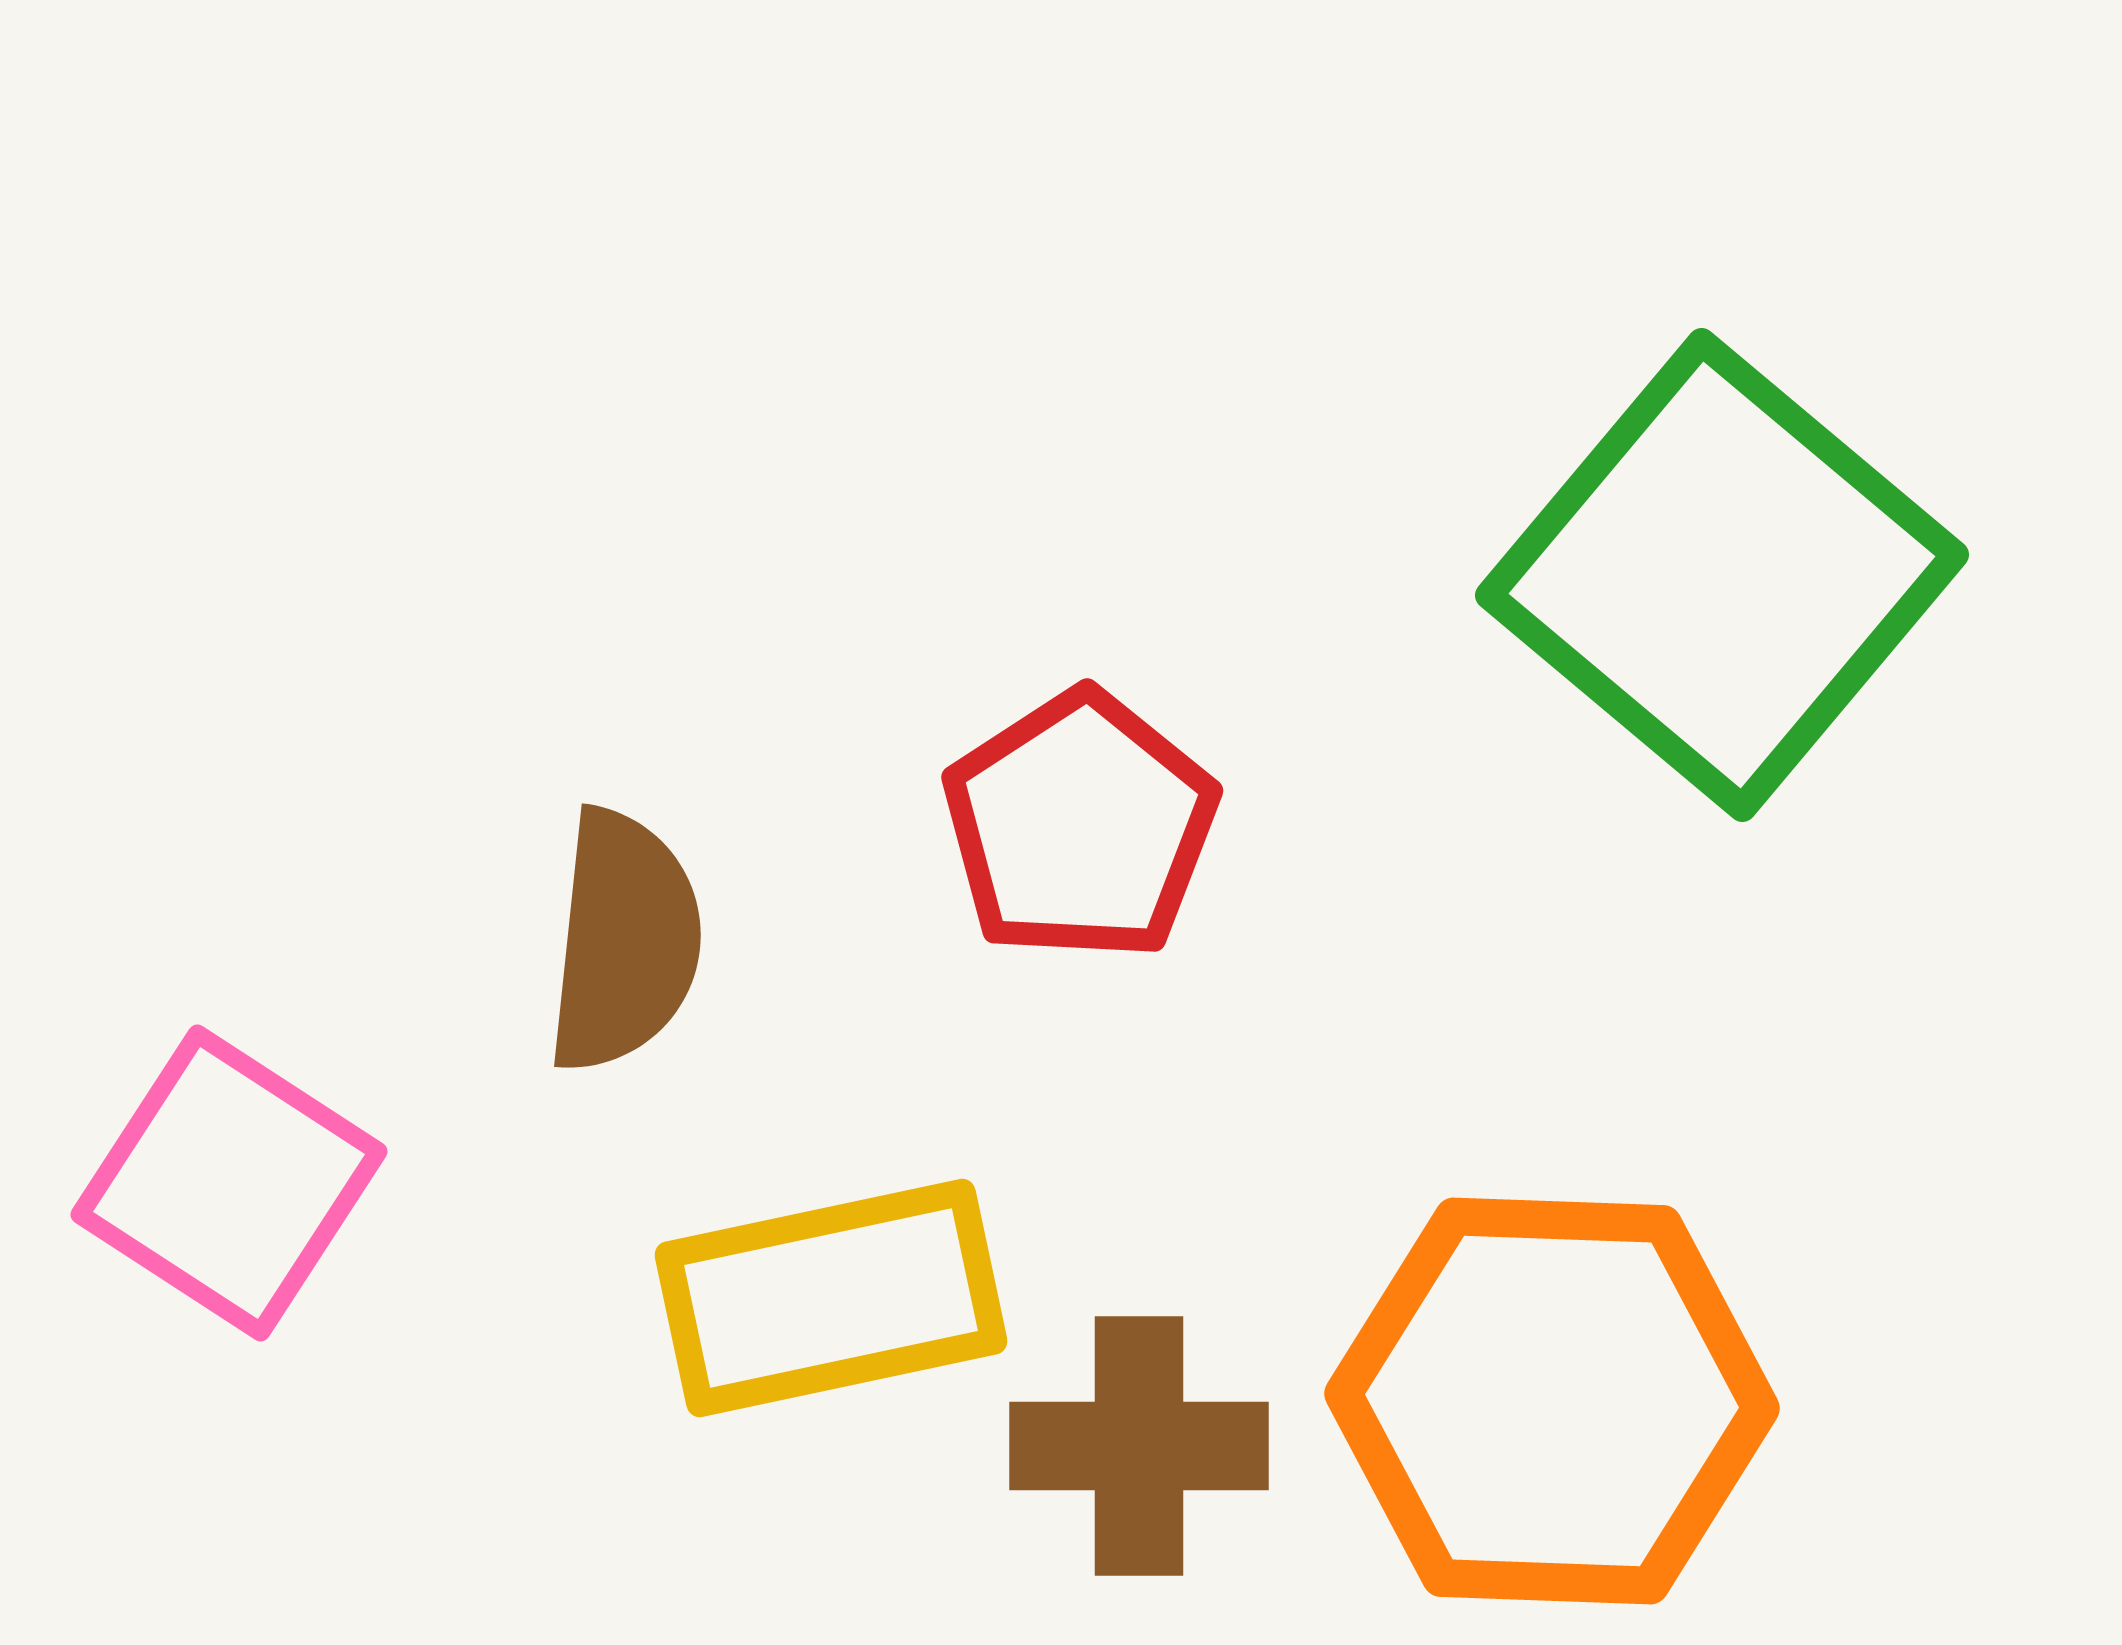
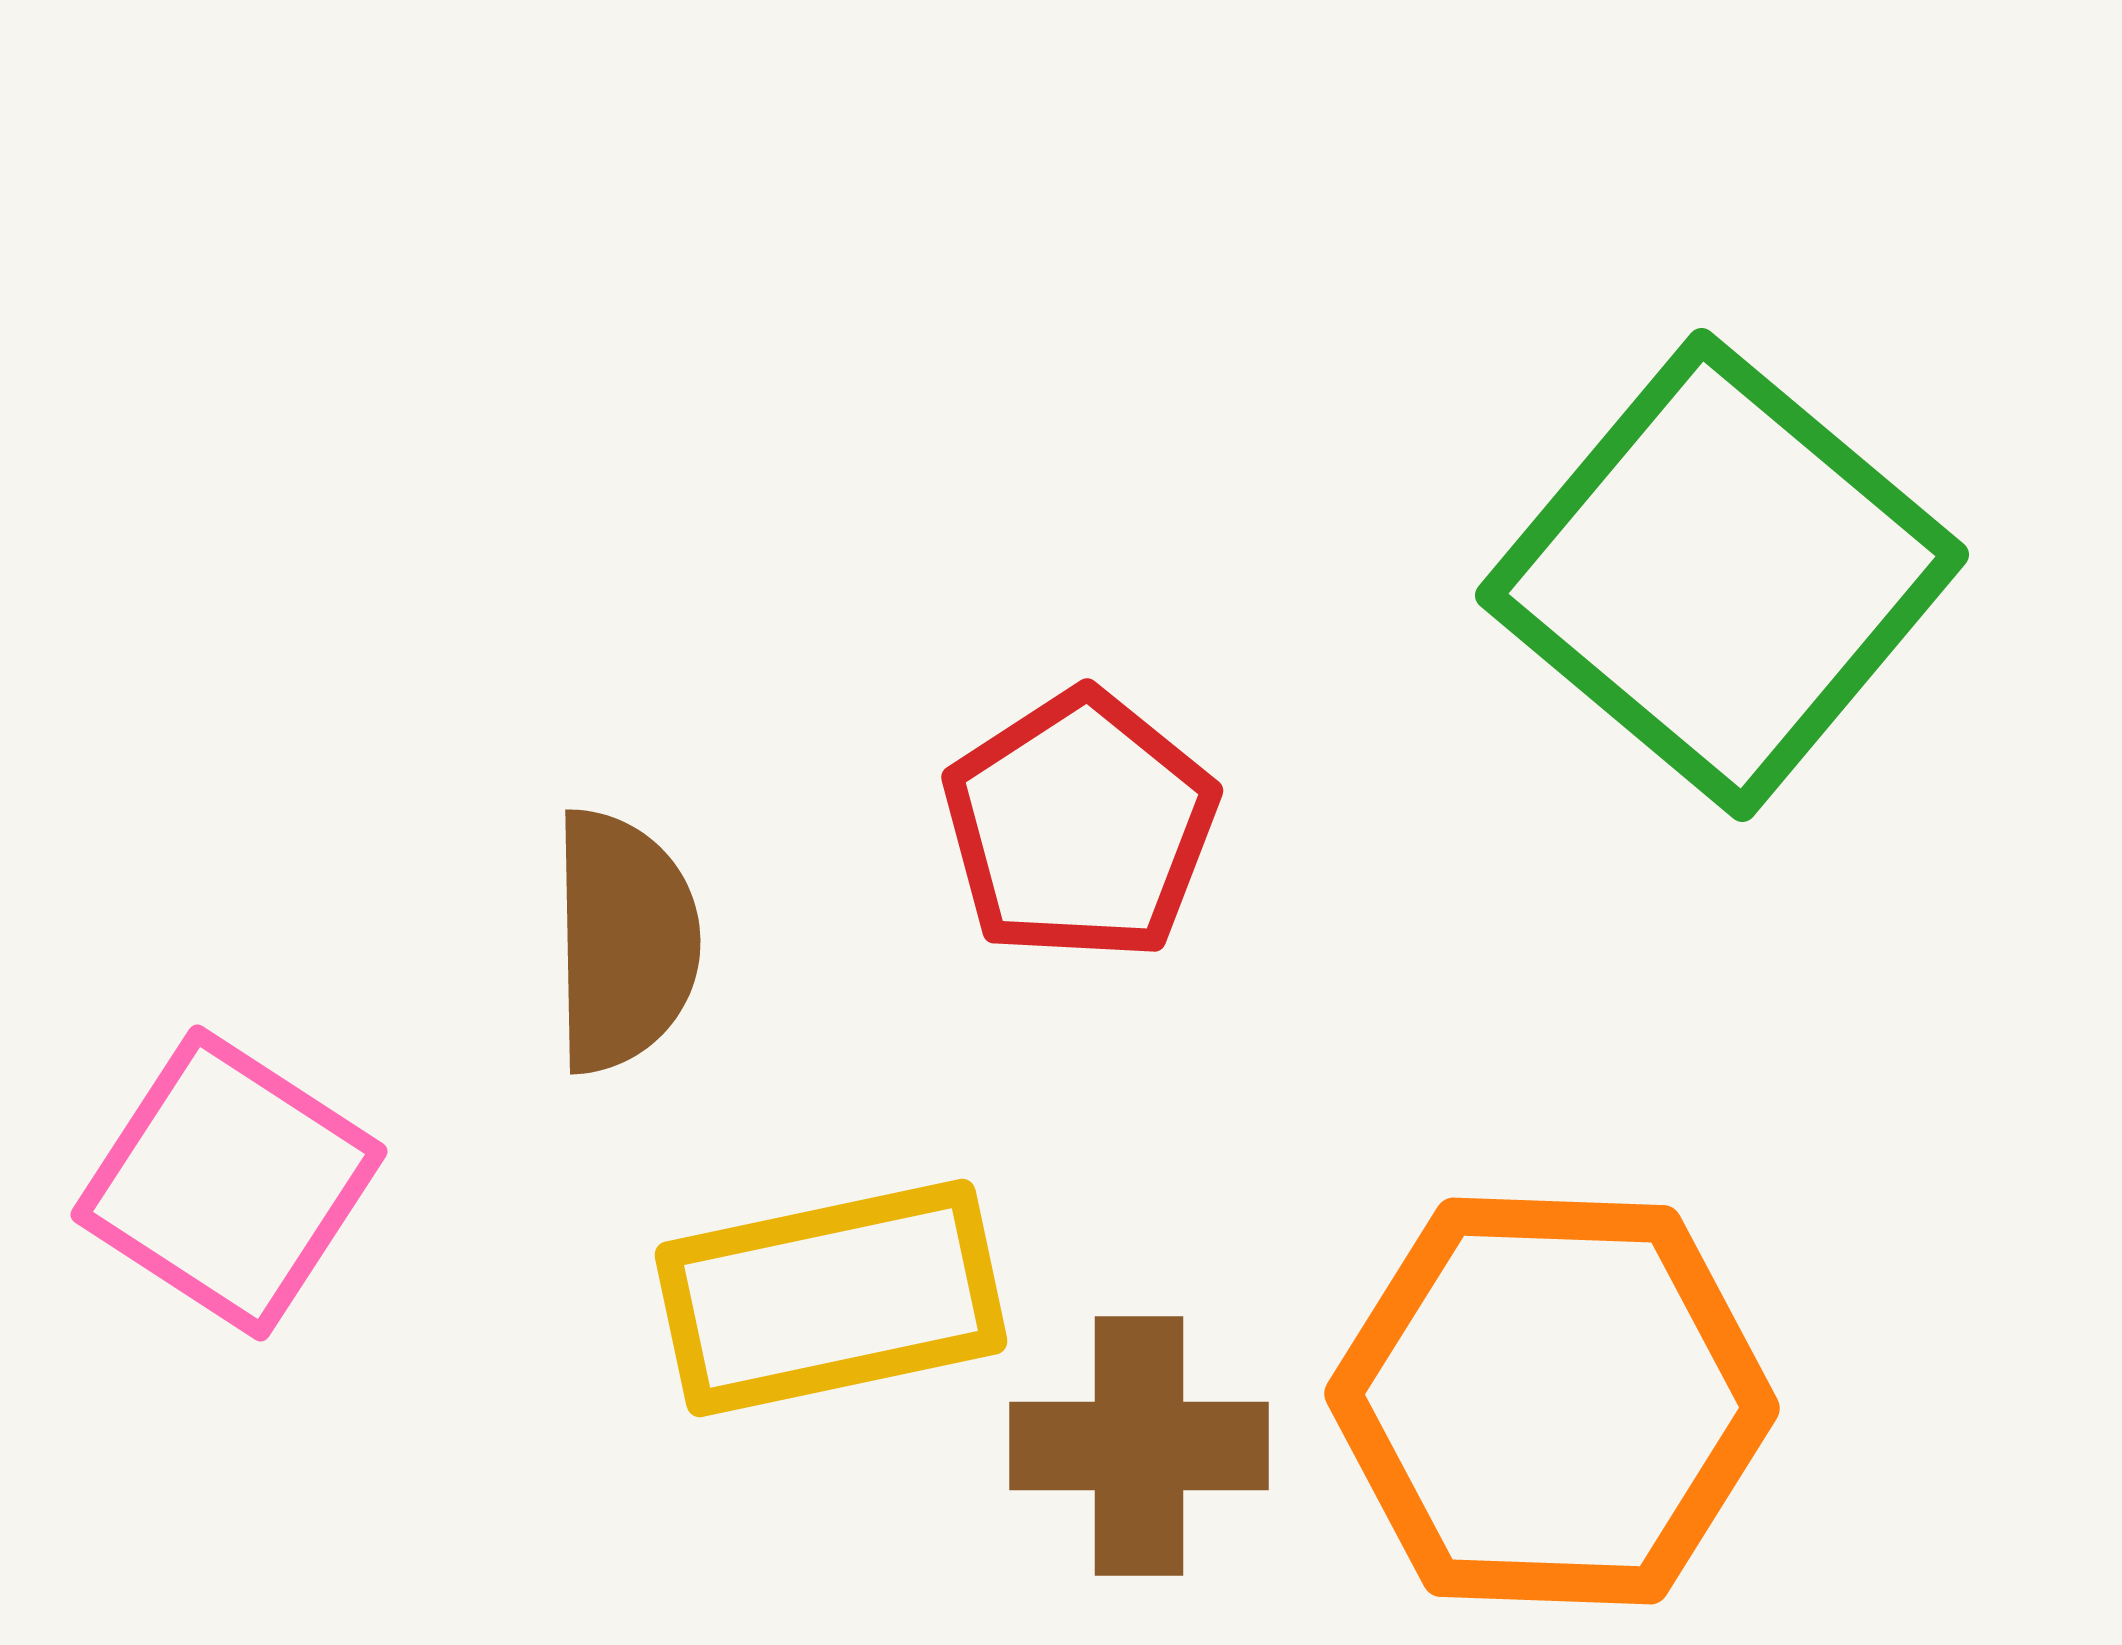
brown semicircle: rotated 7 degrees counterclockwise
